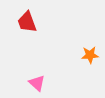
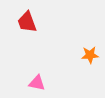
pink triangle: rotated 30 degrees counterclockwise
